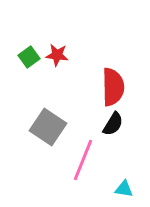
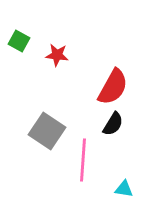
green square: moved 10 px left, 16 px up; rotated 25 degrees counterclockwise
red semicircle: rotated 30 degrees clockwise
gray square: moved 1 px left, 4 px down
pink line: rotated 18 degrees counterclockwise
